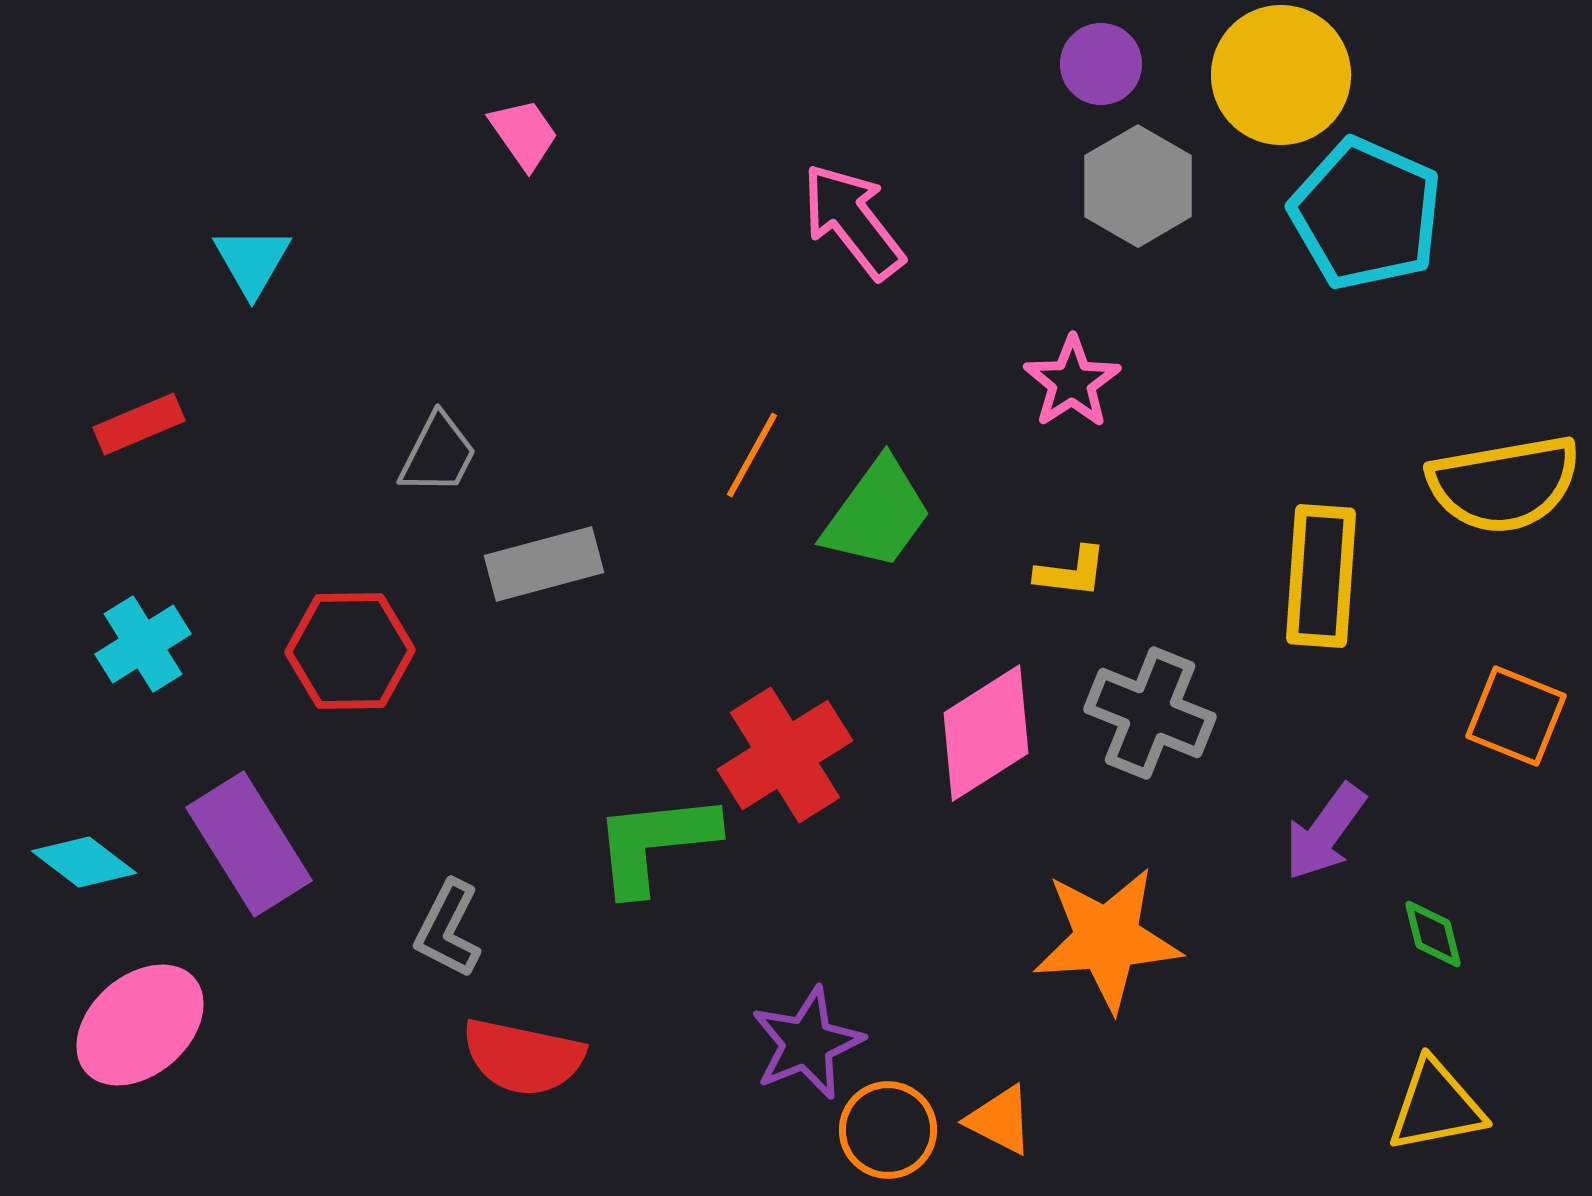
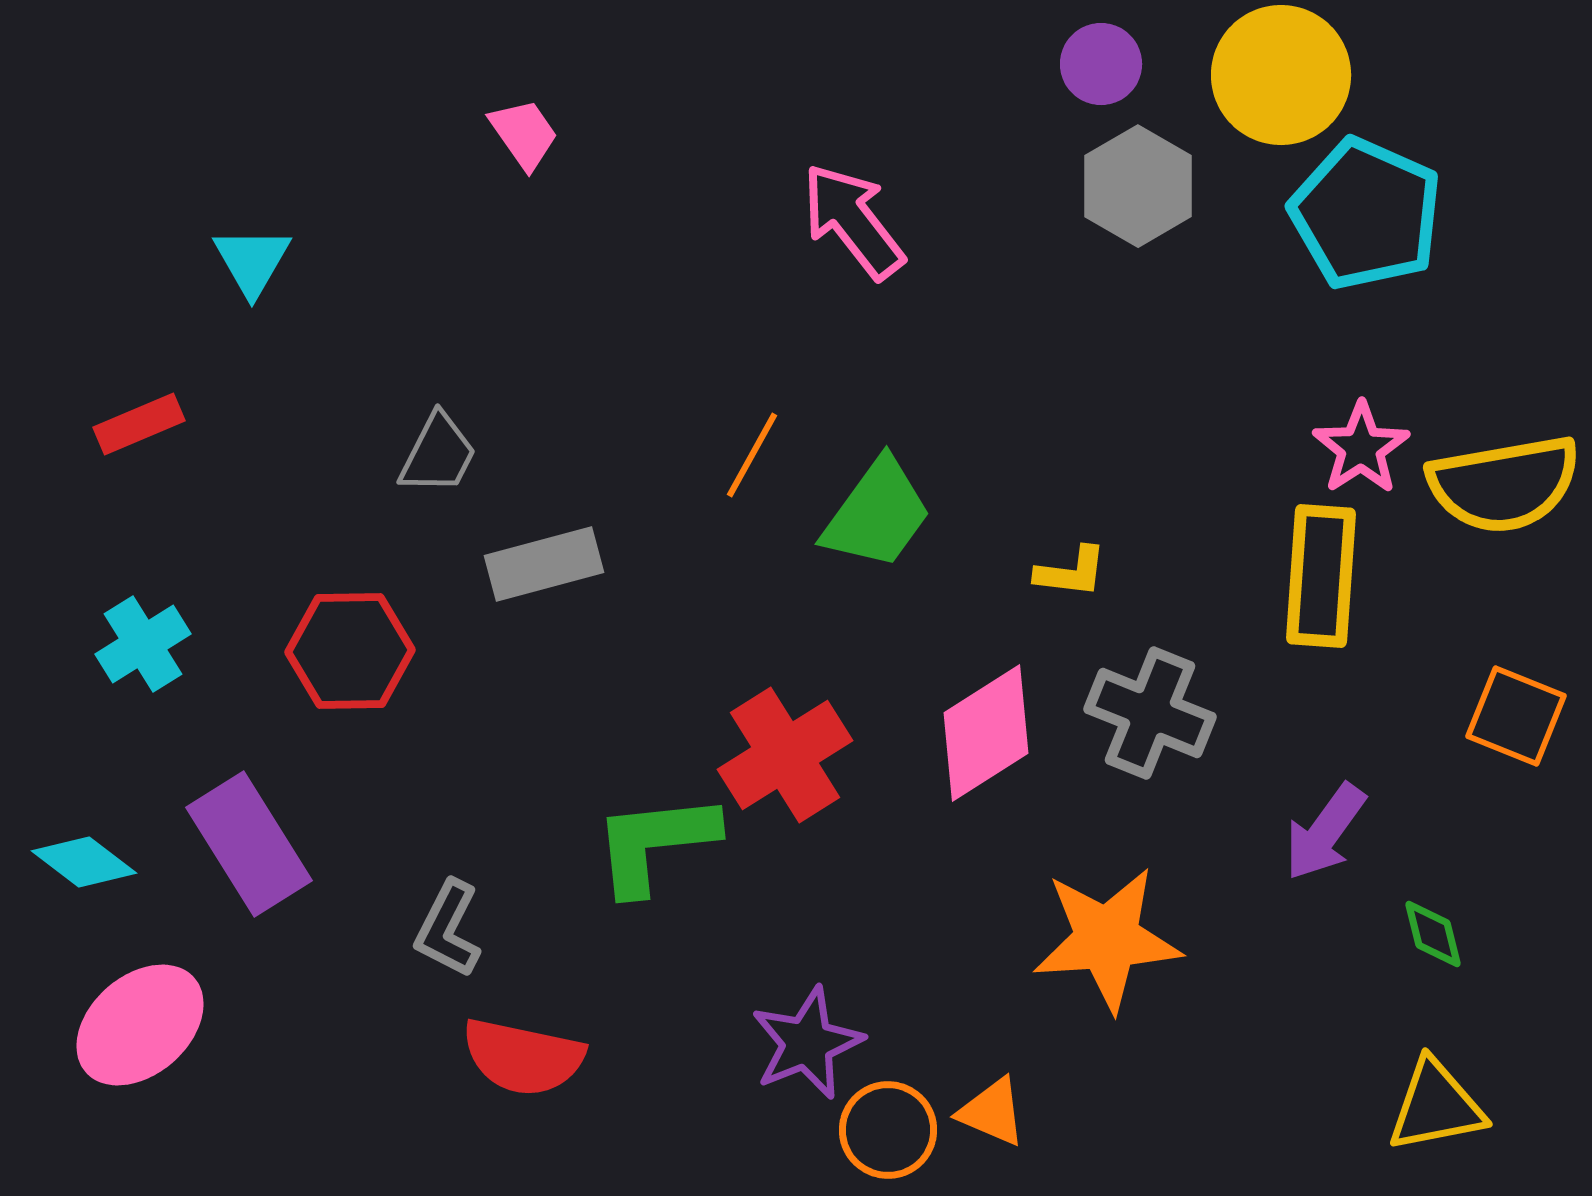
pink star: moved 289 px right, 66 px down
orange triangle: moved 8 px left, 8 px up; rotated 4 degrees counterclockwise
